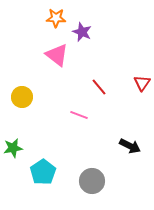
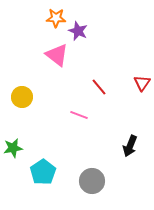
purple star: moved 4 px left, 1 px up
black arrow: rotated 85 degrees clockwise
